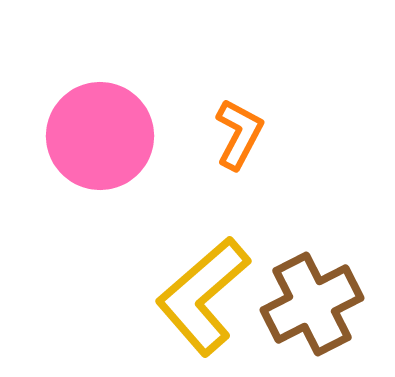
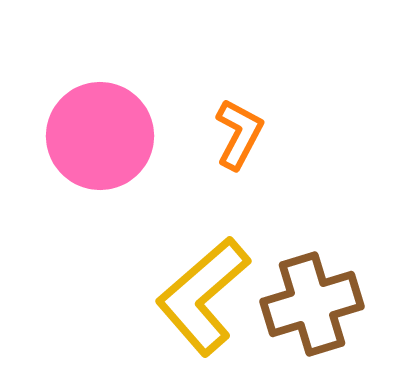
brown cross: rotated 10 degrees clockwise
